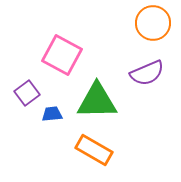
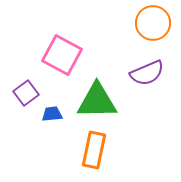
purple square: moved 1 px left
orange rectangle: rotated 72 degrees clockwise
